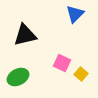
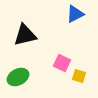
blue triangle: rotated 18 degrees clockwise
yellow square: moved 2 px left, 2 px down; rotated 24 degrees counterclockwise
